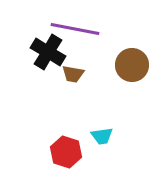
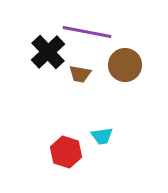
purple line: moved 12 px right, 3 px down
black cross: rotated 16 degrees clockwise
brown circle: moved 7 px left
brown trapezoid: moved 7 px right
